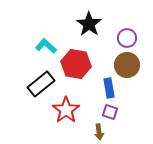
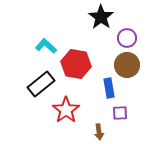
black star: moved 12 px right, 7 px up
purple square: moved 10 px right, 1 px down; rotated 21 degrees counterclockwise
